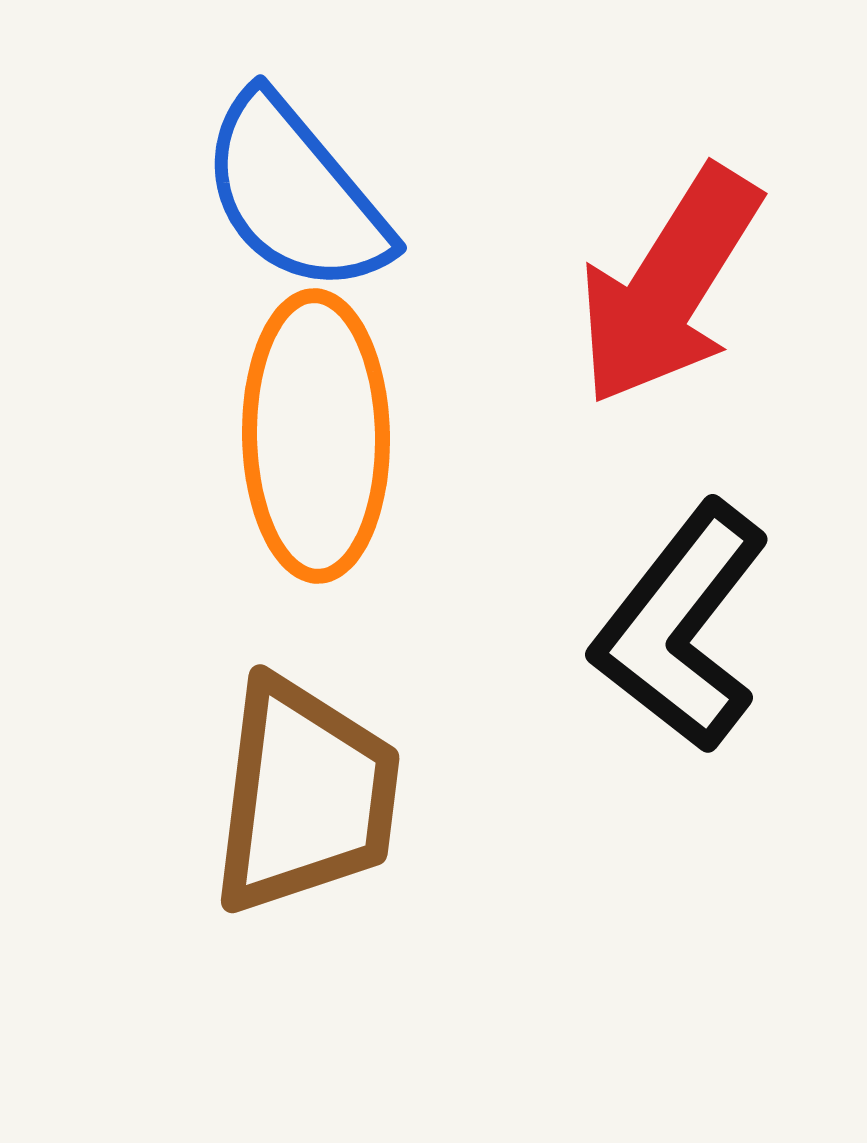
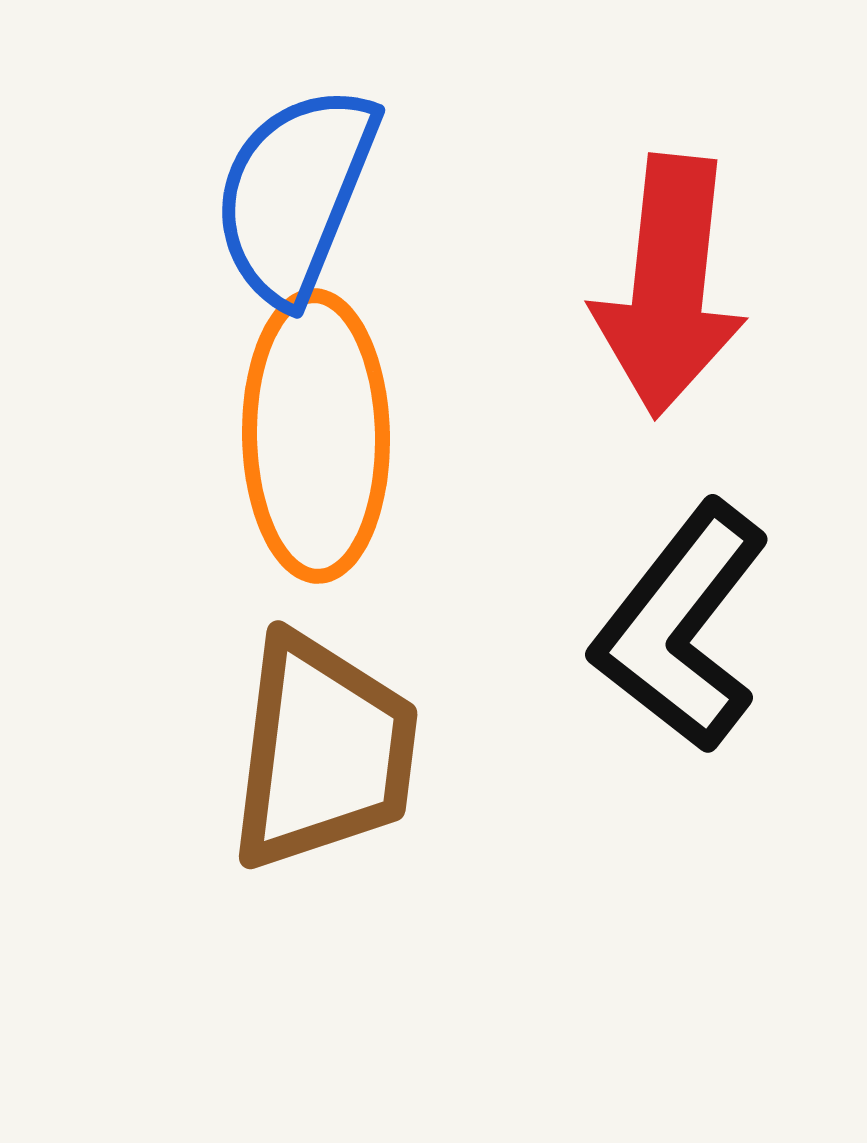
blue semicircle: rotated 62 degrees clockwise
red arrow: rotated 26 degrees counterclockwise
brown trapezoid: moved 18 px right, 44 px up
